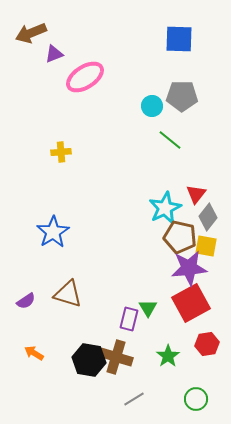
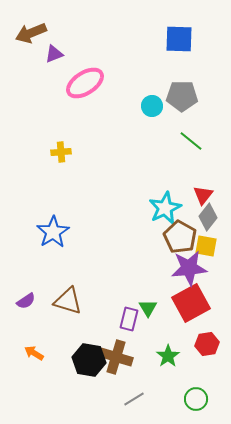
pink ellipse: moved 6 px down
green line: moved 21 px right, 1 px down
red triangle: moved 7 px right, 1 px down
brown pentagon: rotated 16 degrees clockwise
brown triangle: moved 7 px down
